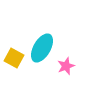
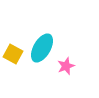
yellow square: moved 1 px left, 4 px up
